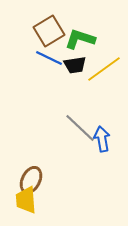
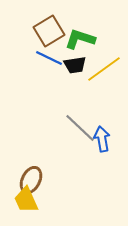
yellow trapezoid: rotated 20 degrees counterclockwise
